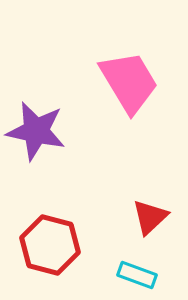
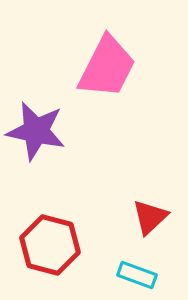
pink trapezoid: moved 22 px left, 15 px up; rotated 58 degrees clockwise
